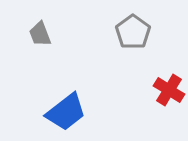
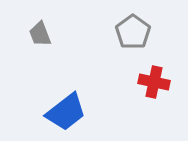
red cross: moved 15 px left, 8 px up; rotated 20 degrees counterclockwise
